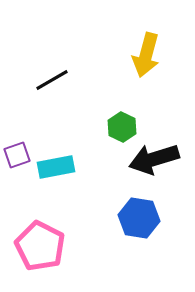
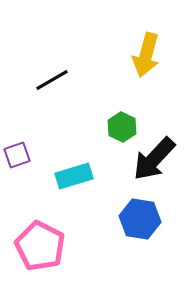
black arrow: rotated 30 degrees counterclockwise
cyan rectangle: moved 18 px right, 9 px down; rotated 6 degrees counterclockwise
blue hexagon: moved 1 px right, 1 px down
